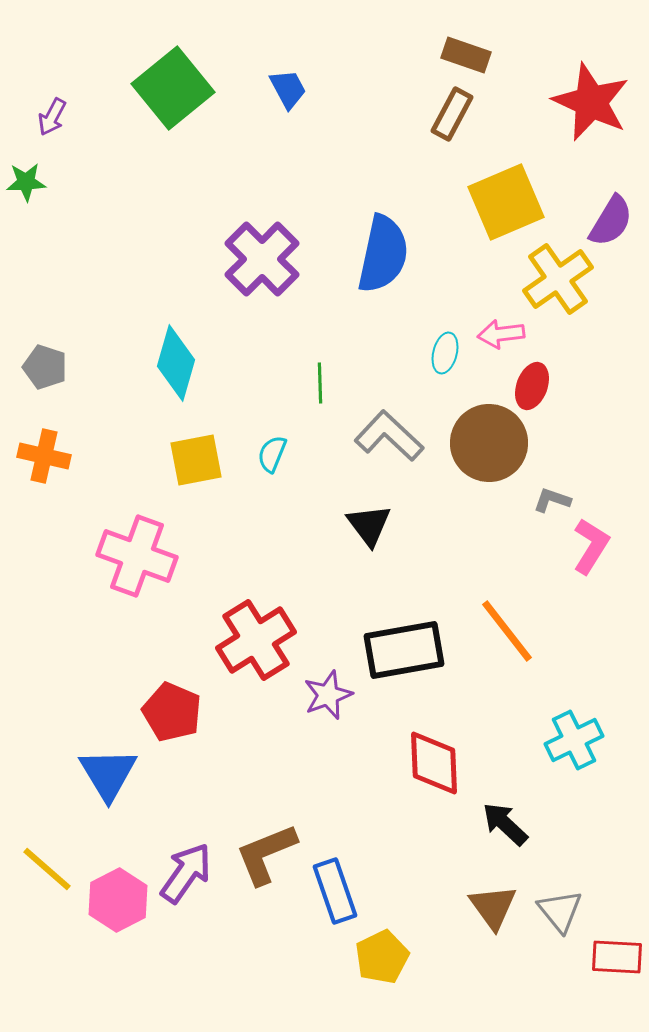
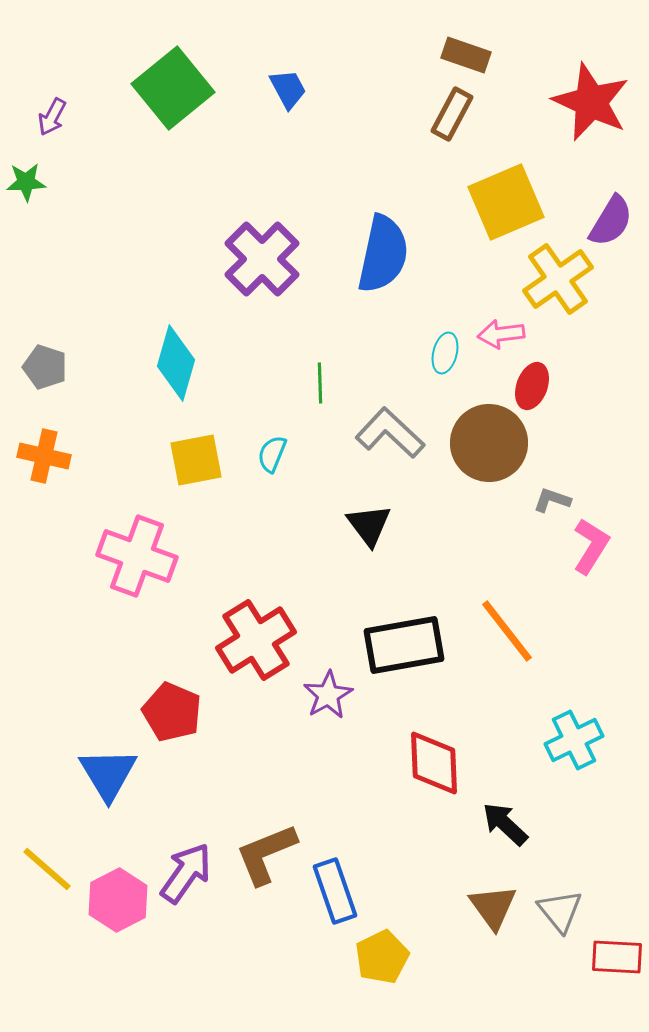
gray L-shape at (389, 436): moved 1 px right, 3 px up
black rectangle at (404, 650): moved 5 px up
purple star at (328, 695): rotated 9 degrees counterclockwise
